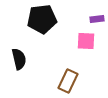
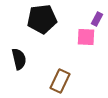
purple rectangle: rotated 56 degrees counterclockwise
pink square: moved 4 px up
brown rectangle: moved 8 px left
